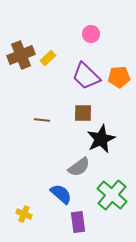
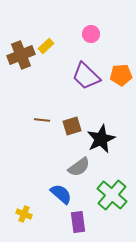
yellow rectangle: moved 2 px left, 12 px up
orange pentagon: moved 2 px right, 2 px up
brown square: moved 11 px left, 13 px down; rotated 18 degrees counterclockwise
